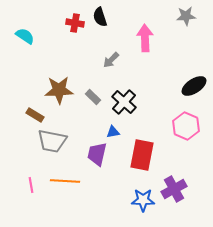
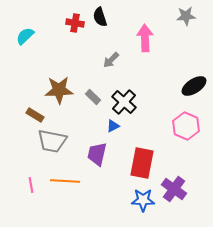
cyan semicircle: rotated 78 degrees counterclockwise
blue triangle: moved 6 px up; rotated 16 degrees counterclockwise
red rectangle: moved 8 px down
purple cross: rotated 25 degrees counterclockwise
